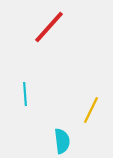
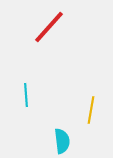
cyan line: moved 1 px right, 1 px down
yellow line: rotated 16 degrees counterclockwise
